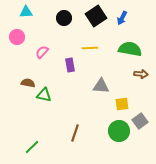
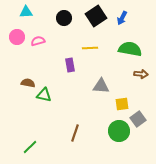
pink semicircle: moved 4 px left, 11 px up; rotated 32 degrees clockwise
gray square: moved 2 px left, 2 px up
green line: moved 2 px left
